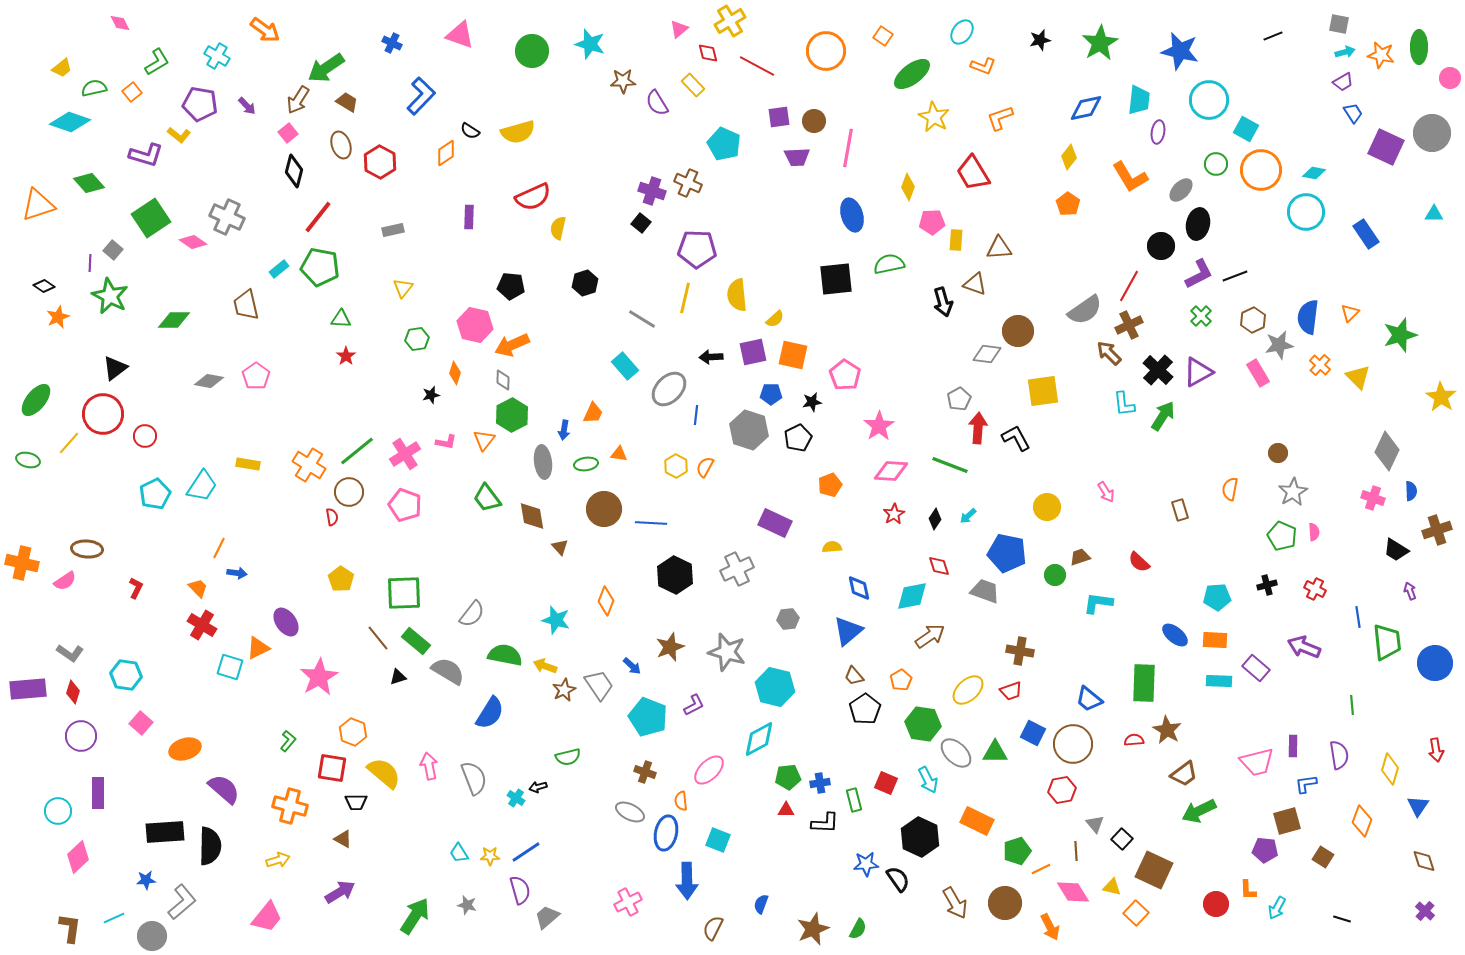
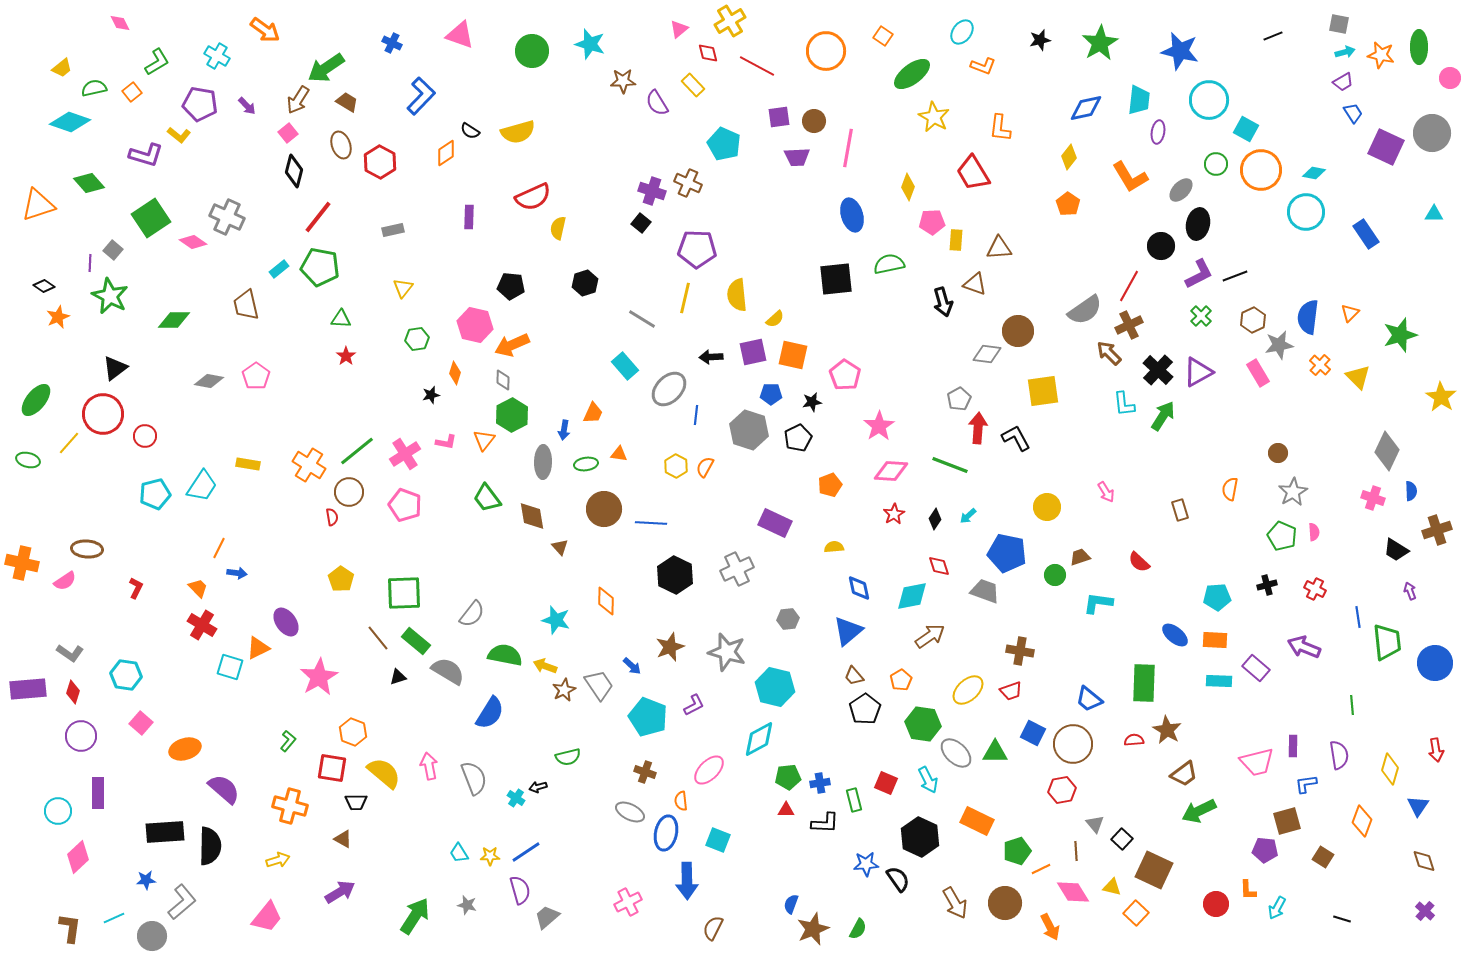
orange L-shape at (1000, 118): moved 10 px down; rotated 64 degrees counterclockwise
gray ellipse at (543, 462): rotated 8 degrees clockwise
cyan pentagon at (155, 494): rotated 12 degrees clockwise
yellow semicircle at (832, 547): moved 2 px right
orange diamond at (606, 601): rotated 20 degrees counterclockwise
blue semicircle at (761, 904): moved 30 px right
